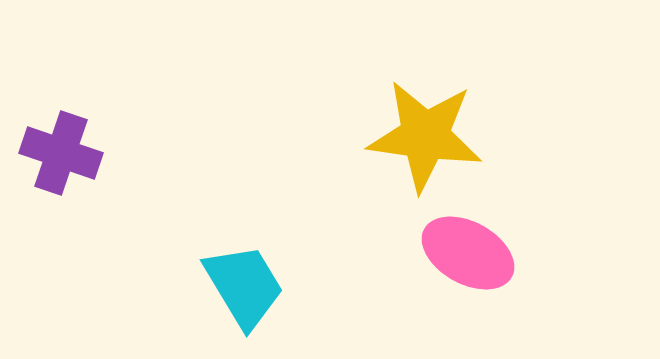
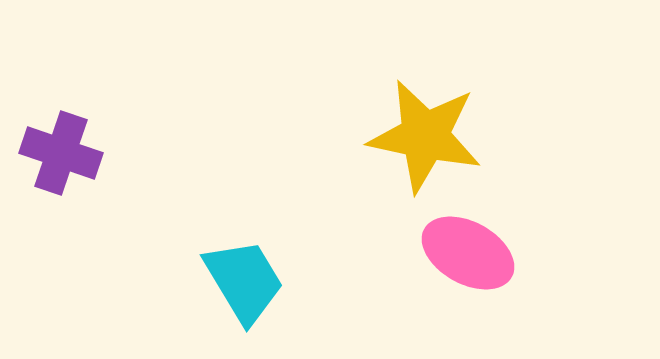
yellow star: rotated 4 degrees clockwise
cyan trapezoid: moved 5 px up
